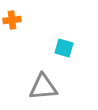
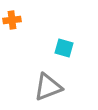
gray triangle: moved 5 px right; rotated 16 degrees counterclockwise
